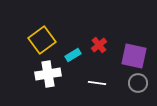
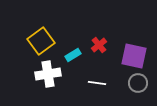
yellow square: moved 1 px left, 1 px down
